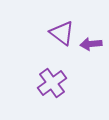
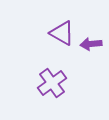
purple triangle: rotated 8 degrees counterclockwise
